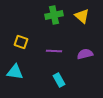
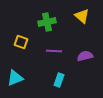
green cross: moved 7 px left, 7 px down
purple semicircle: moved 2 px down
cyan triangle: moved 6 px down; rotated 30 degrees counterclockwise
cyan rectangle: rotated 48 degrees clockwise
